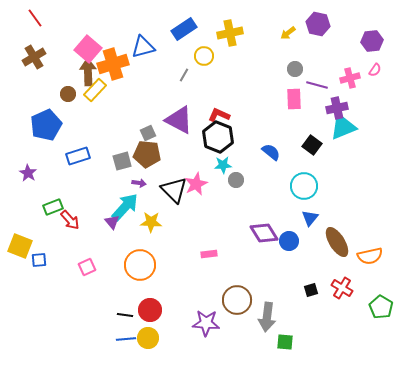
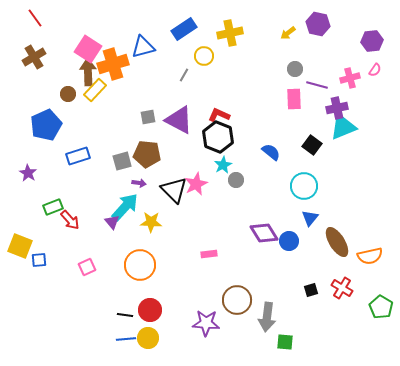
pink square at (88, 49): rotated 8 degrees counterclockwise
gray square at (148, 133): moved 16 px up; rotated 14 degrees clockwise
cyan star at (223, 165): rotated 24 degrees counterclockwise
